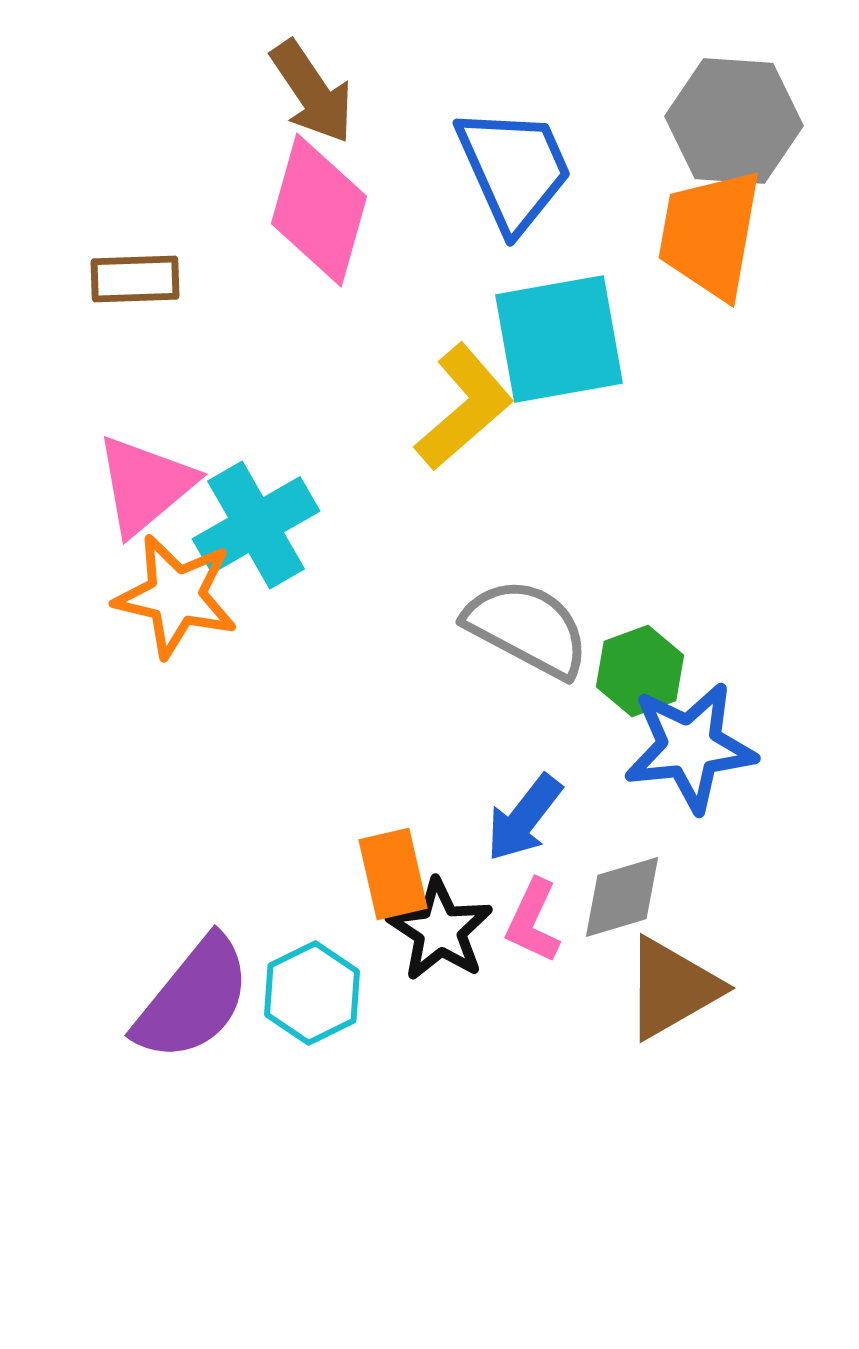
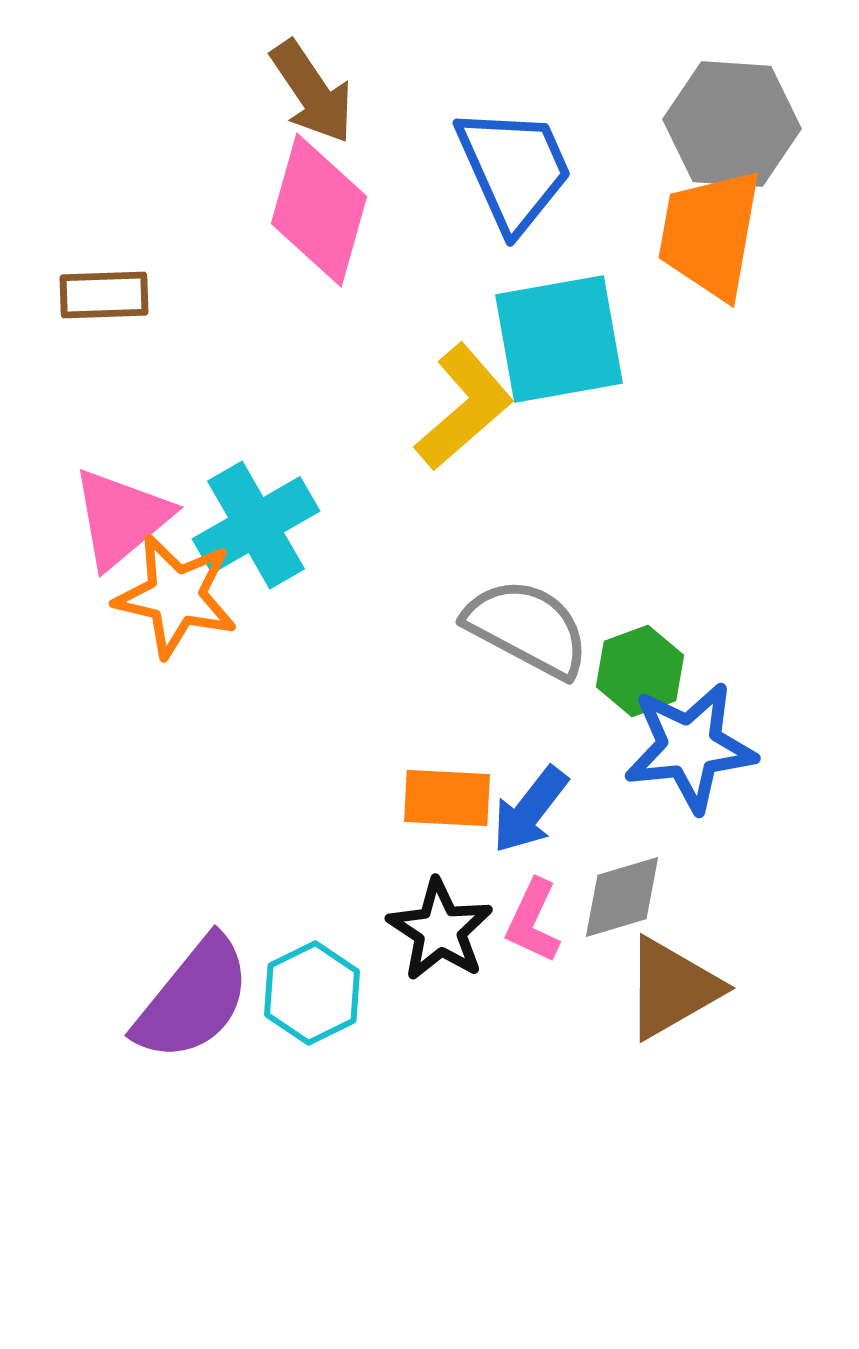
gray hexagon: moved 2 px left, 3 px down
brown rectangle: moved 31 px left, 16 px down
pink triangle: moved 24 px left, 33 px down
blue arrow: moved 6 px right, 8 px up
orange rectangle: moved 54 px right, 76 px up; rotated 74 degrees counterclockwise
